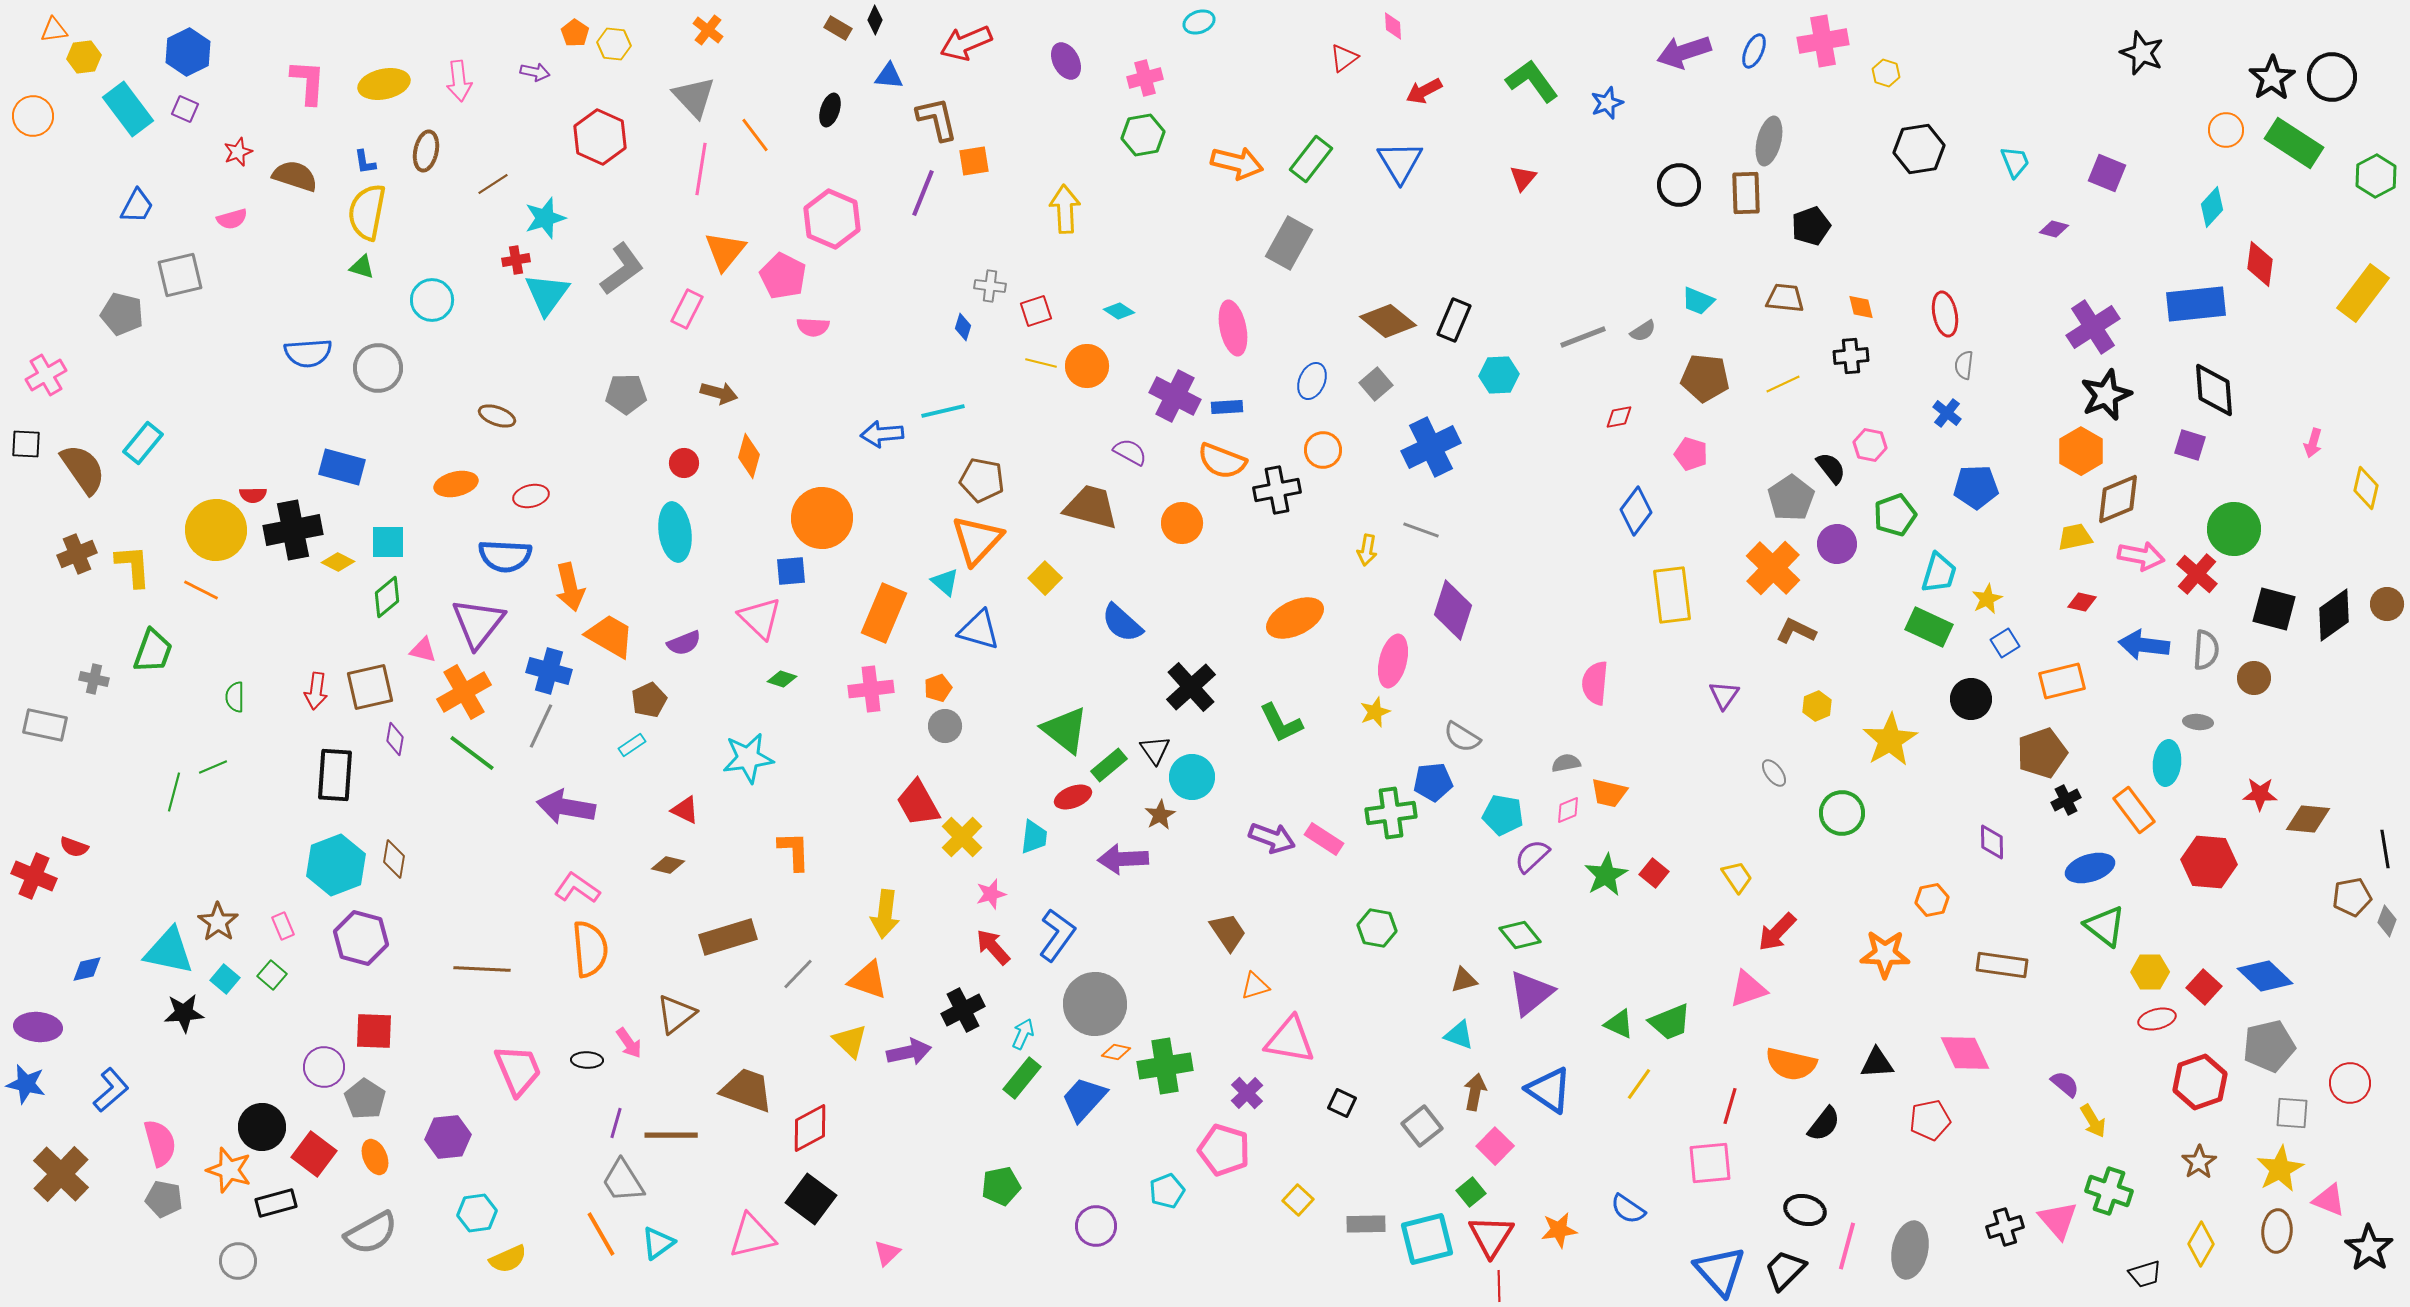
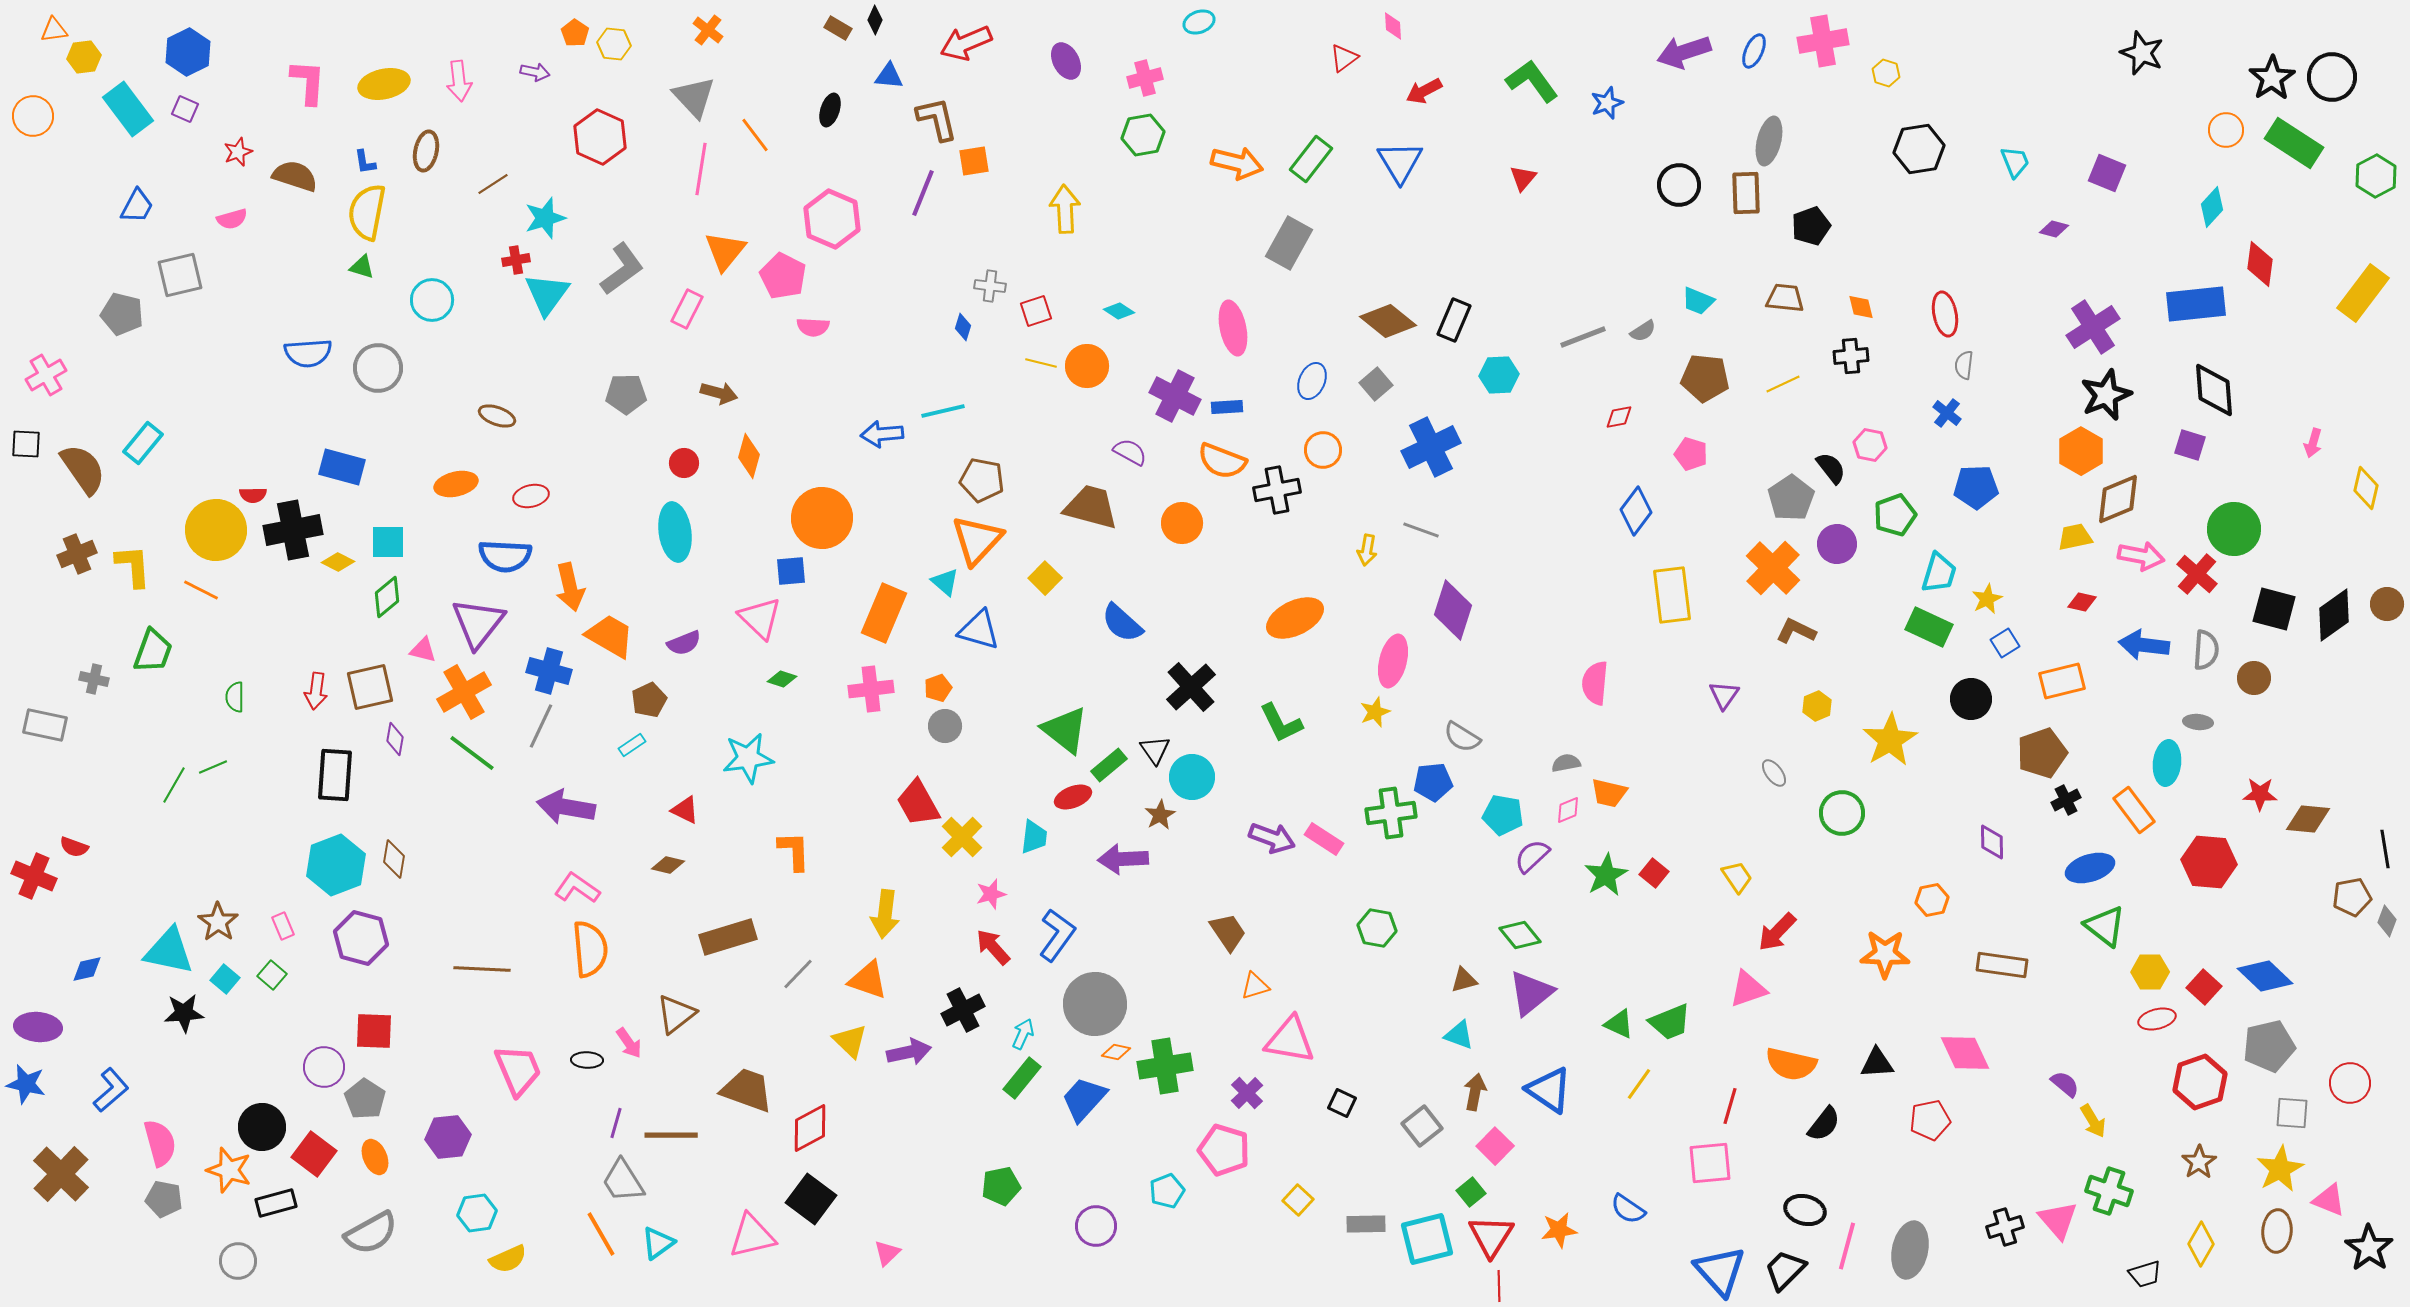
green line at (174, 792): moved 7 px up; rotated 15 degrees clockwise
